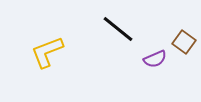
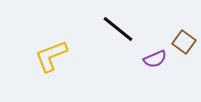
yellow L-shape: moved 4 px right, 4 px down
